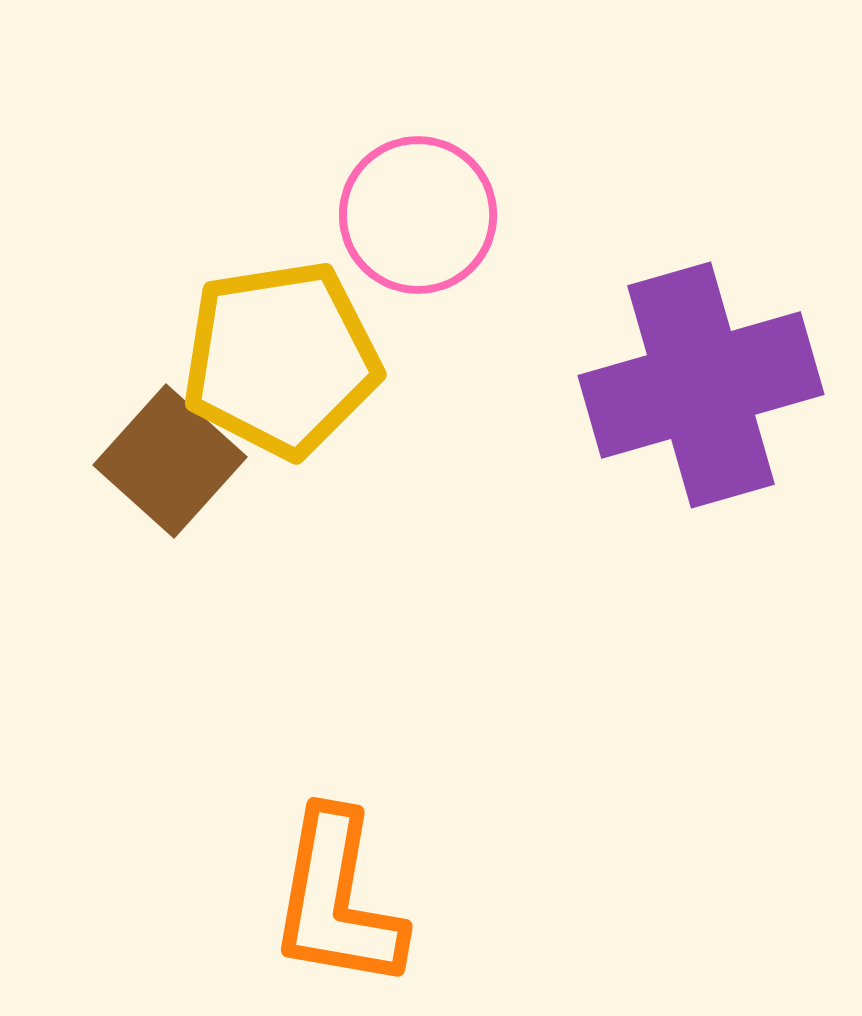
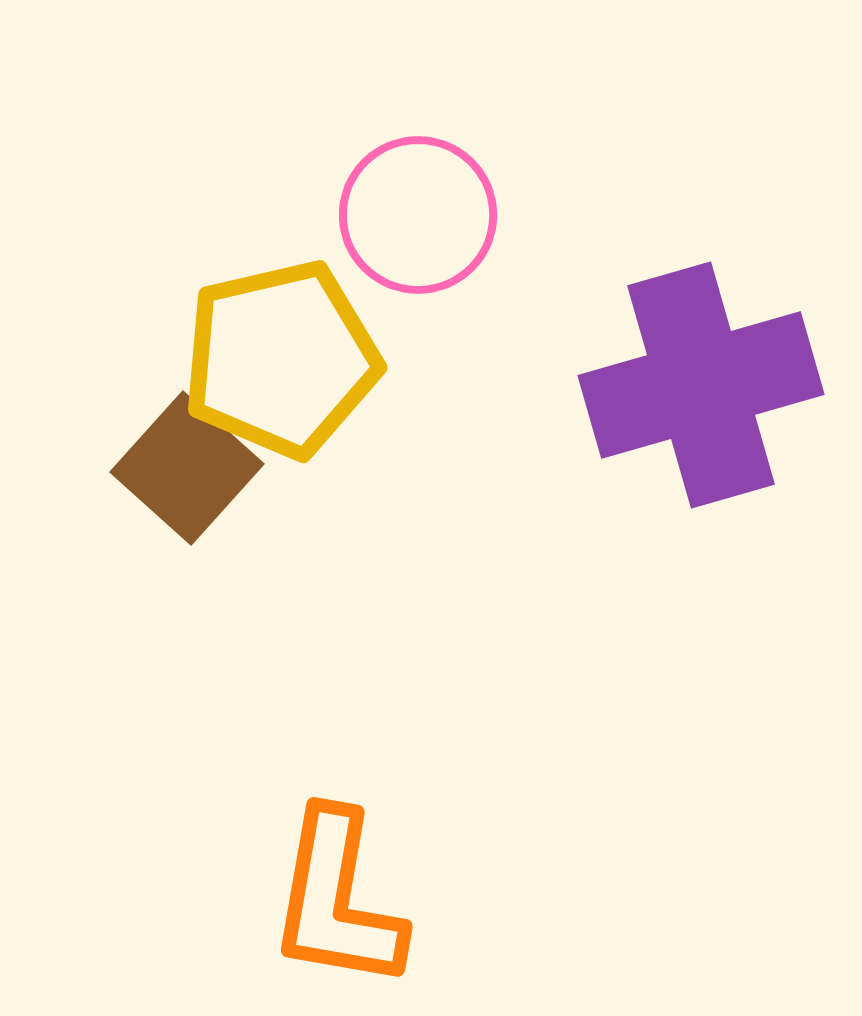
yellow pentagon: rotated 4 degrees counterclockwise
brown square: moved 17 px right, 7 px down
